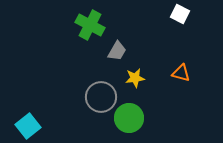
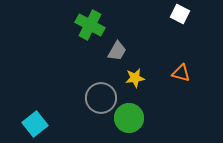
gray circle: moved 1 px down
cyan square: moved 7 px right, 2 px up
